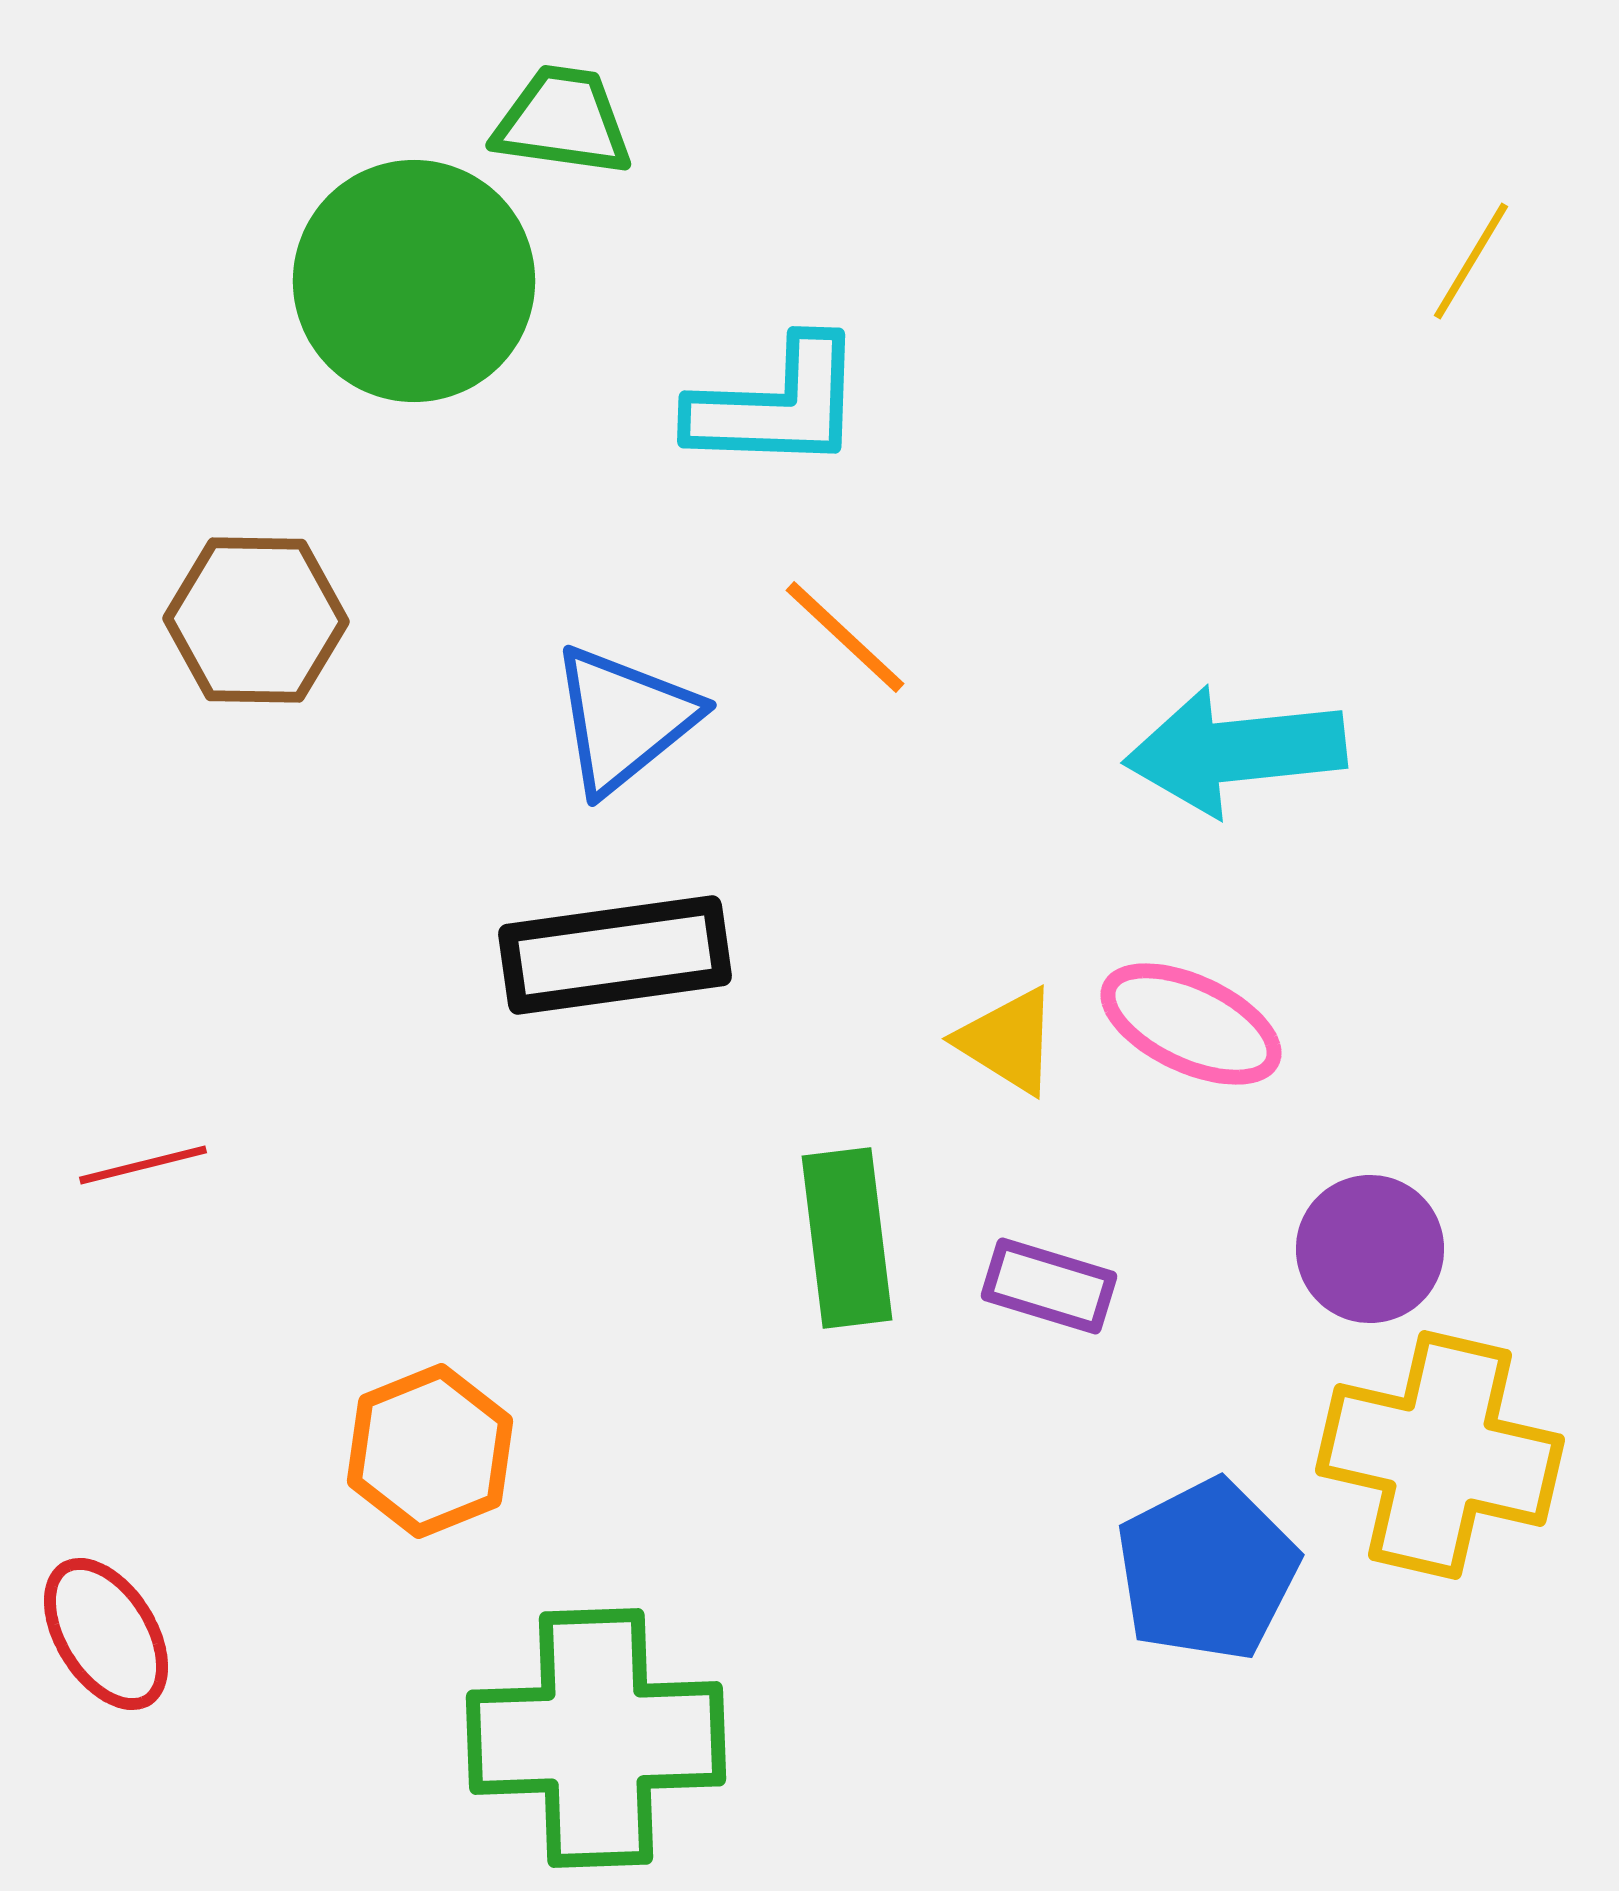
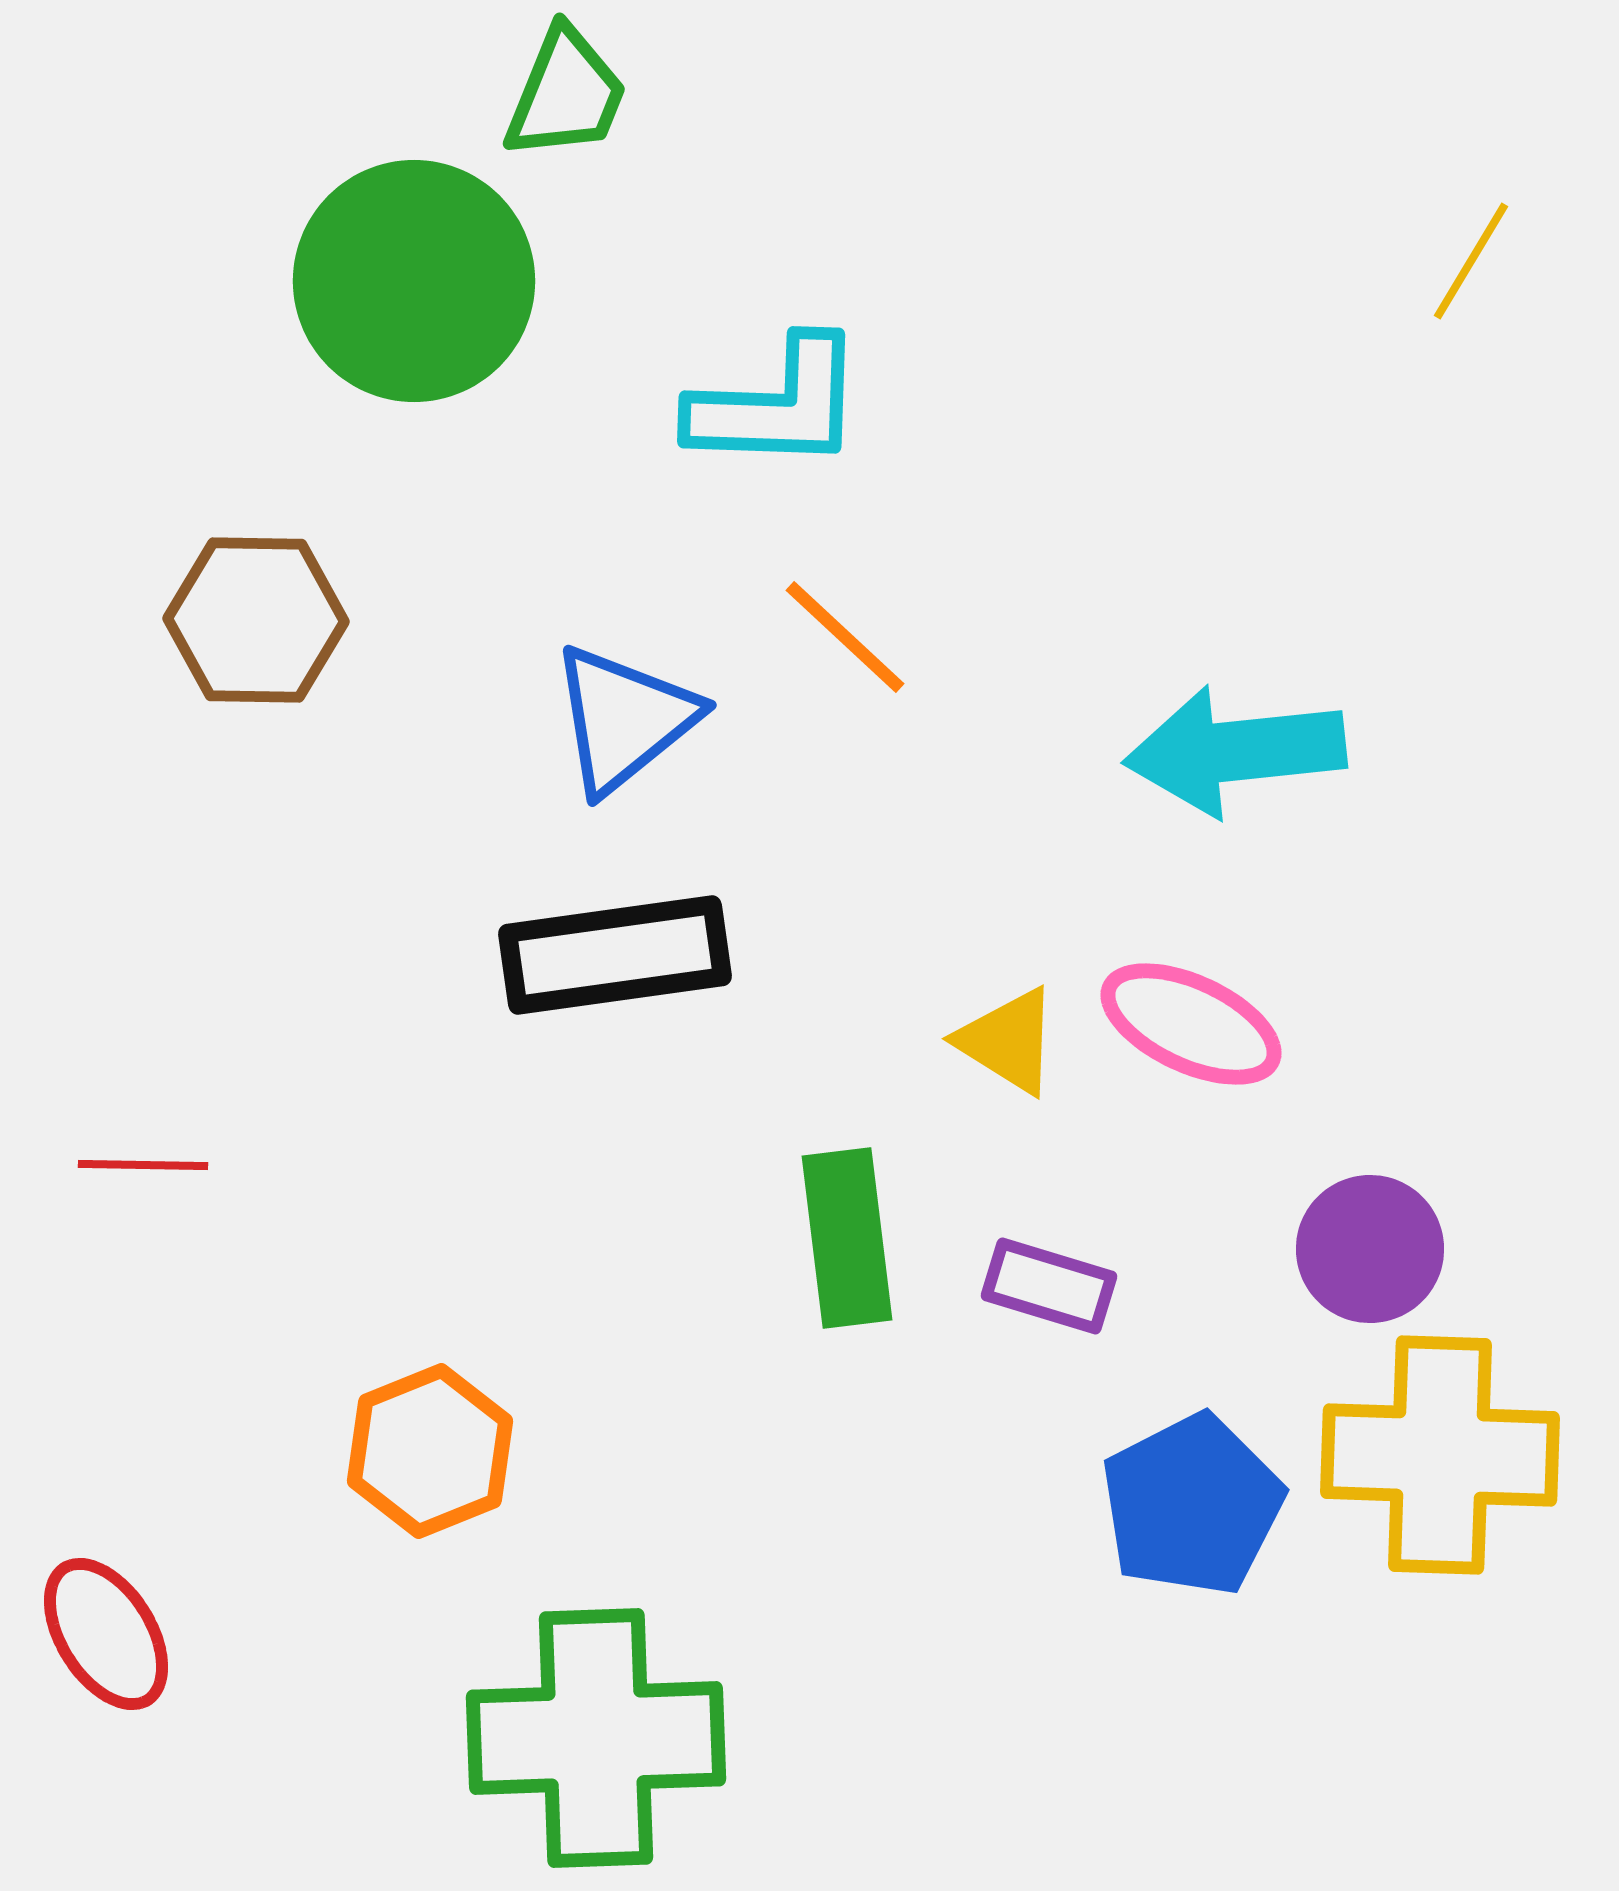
green trapezoid: moved 3 px right, 27 px up; rotated 104 degrees clockwise
red line: rotated 15 degrees clockwise
yellow cross: rotated 11 degrees counterclockwise
blue pentagon: moved 15 px left, 65 px up
